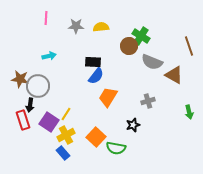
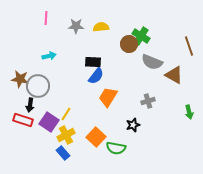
brown circle: moved 2 px up
red rectangle: rotated 54 degrees counterclockwise
